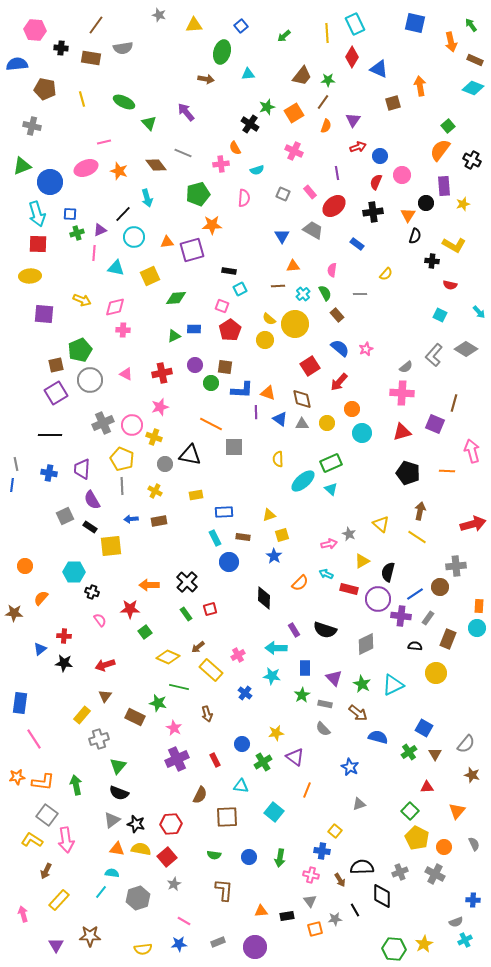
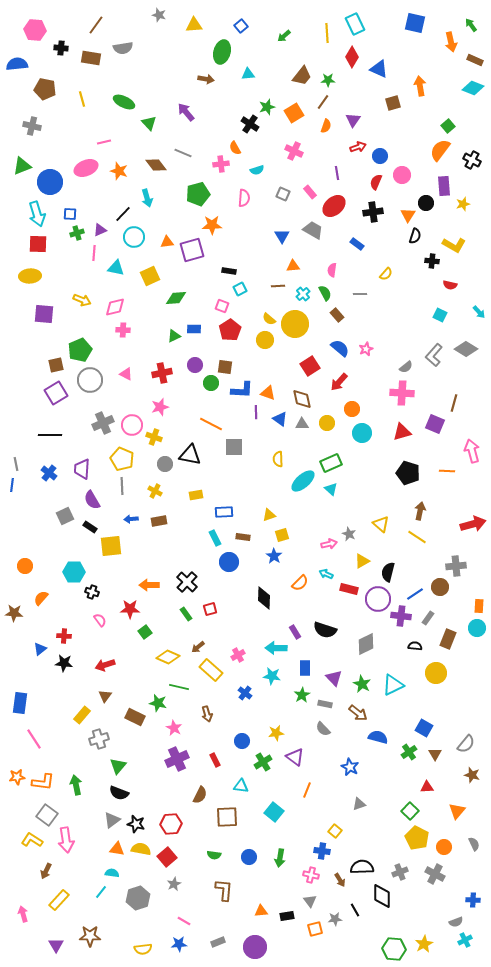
blue cross at (49, 473): rotated 28 degrees clockwise
purple rectangle at (294, 630): moved 1 px right, 2 px down
blue circle at (242, 744): moved 3 px up
